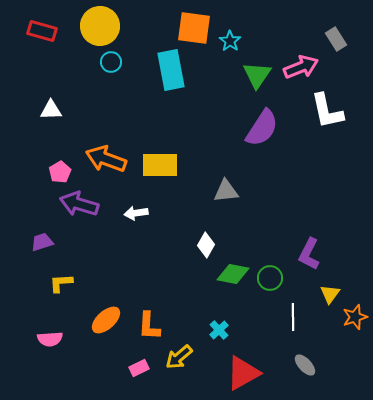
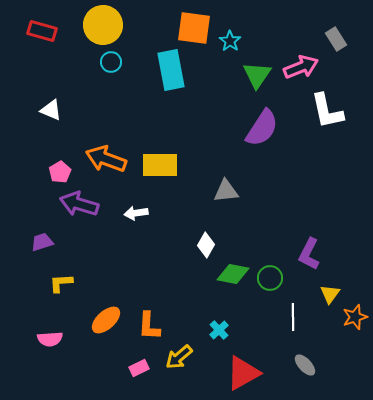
yellow circle: moved 3 px right, 1 px up
white triangle: rotated 25 degrees clockwise
